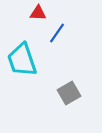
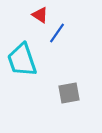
red triangle: moved 2 px right, 2 px down; rotated 30 degrees clockwise
gray square: rotated 20 degrees clockwise
